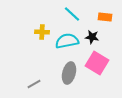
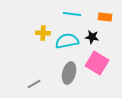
cyan line: rotated 36 degrees counterclockwise
yellow cross: moved 1 px right, 1 px down
